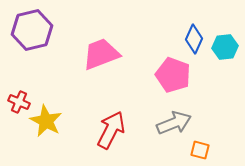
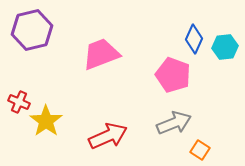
yellow star: rotated 8 degrees clockwise
red arrow: moved 3 px left, 6 px down; rotated 39 degrees clockwise
orange square: rotated 18 degrees clockwise
